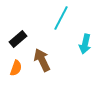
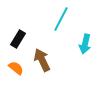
cyan line: moved 1 px down
black rectangle: rotated 18 degrees counterclockwise
orange semicircle: rotated 70 degrees counterclockwise
